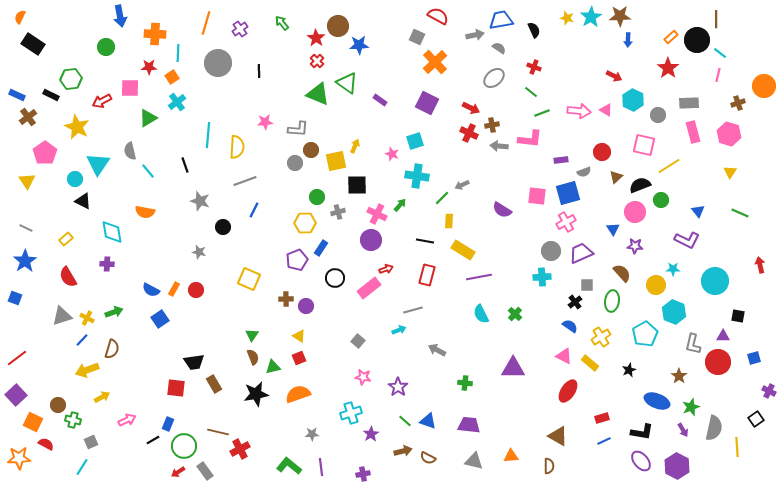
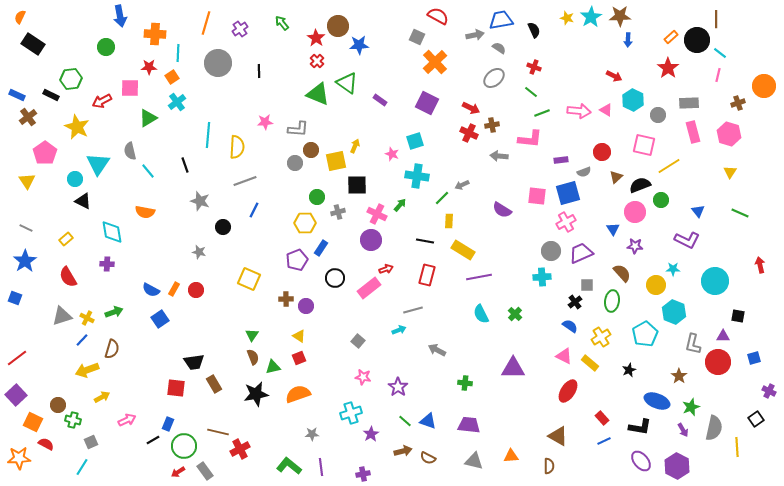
gray arrow at (499, 146): moved 10 px down
red rectangle at (602, 418): rotated 64 degrees clockwise
black L-shape at (642, 432): moved 2 px left, 5 px up
